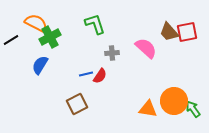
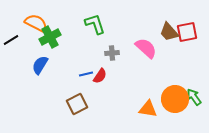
orange circle: moved 1 px right, 2 px up
green arrow: moved 1 px right, 12 px up
